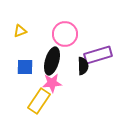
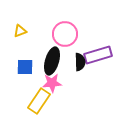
black semicircle: moved 3 px left, 4 px up
